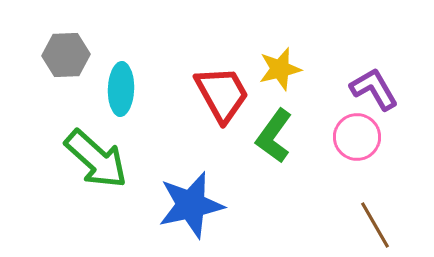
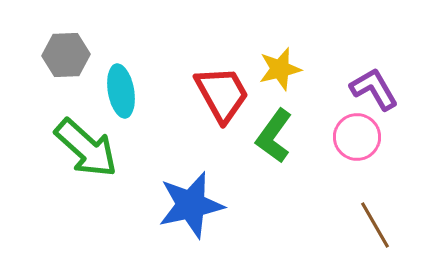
cyan ellipse: moved 2 px down; rotated 12 degrees counterclockwise
green arrow: moved 10 px left, 11 px up
